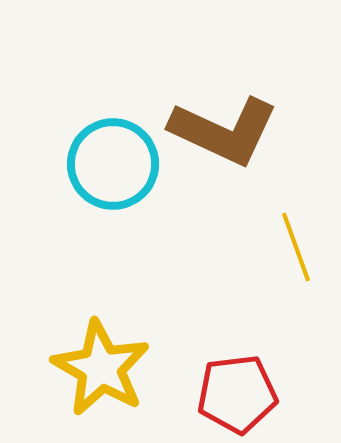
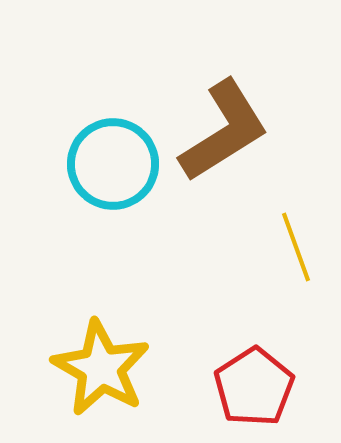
brown L-shape: rotated 57 degrees counterclockwise
red pentagon: moved 17 px right, 7 px up; rotated 26 degrees counterclockwise
